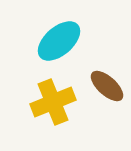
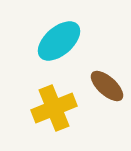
yellow cross: moved 1 px right, 6 px down
